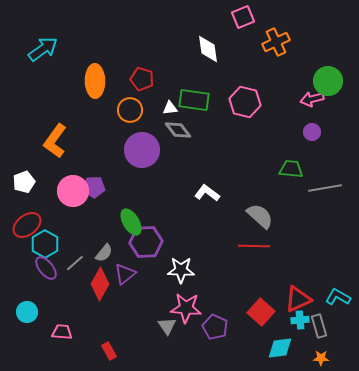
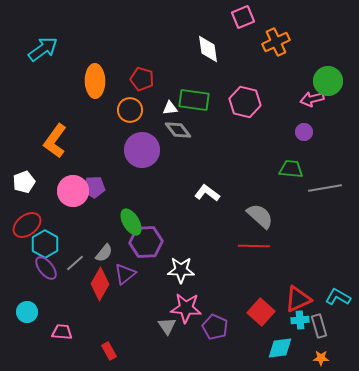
purple circle at (312, 132): moved 8 px left
